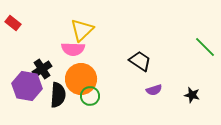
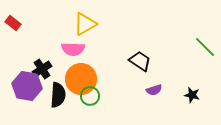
yellow triangle: moved 3 px right, 6 px up; rotated 15 degrees clockwise
